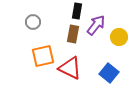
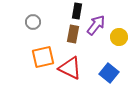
orange square: moved 1 px down
